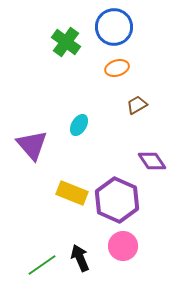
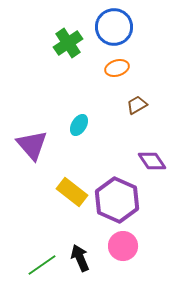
green cross: moved 2 px right, 1 px down; rotated 20 degrees clockwise
yellow rectangle: moved 1 px up; rotated 16 degrees clockwise
